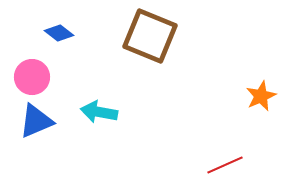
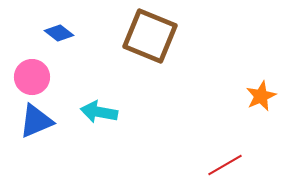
red line: rotated 6 degrees counterclockwise
